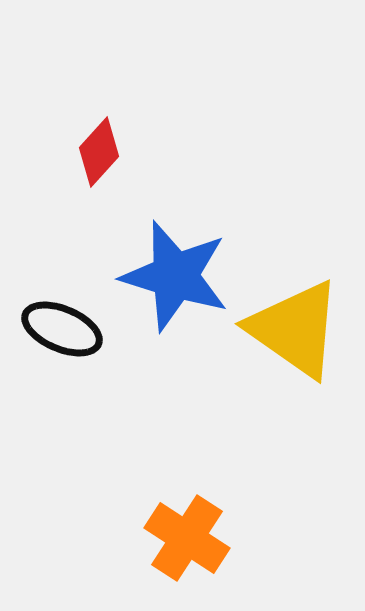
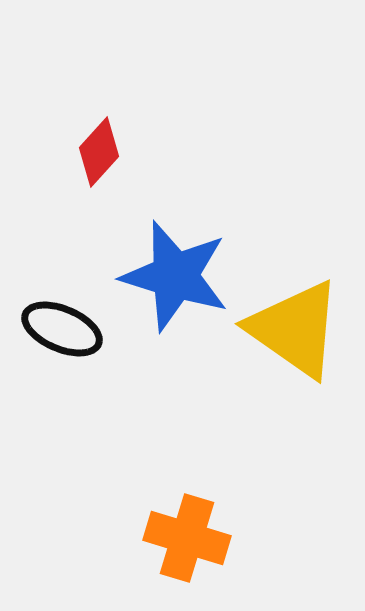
orange cross: rotated 16 degrees counterclockwise
